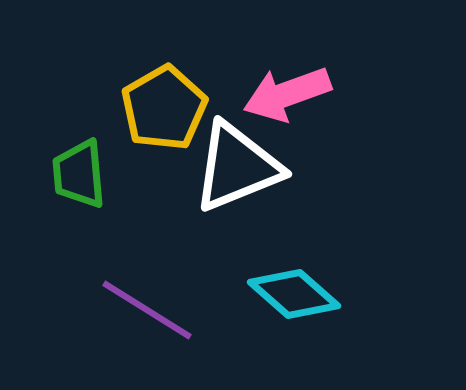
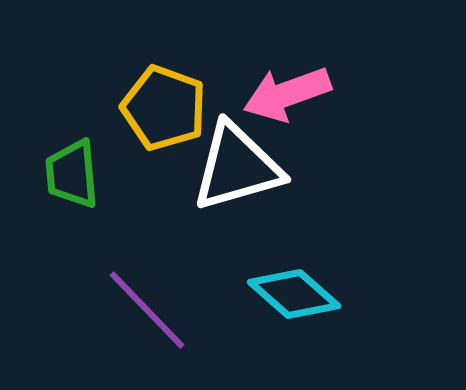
yellow pentagon: rotated 22 degrees counterclockwise
white triangle: rotated 6 degrees clockwise
green trapezoid: moved 7 px left
purple line: rotated 14 degrees clockwise
